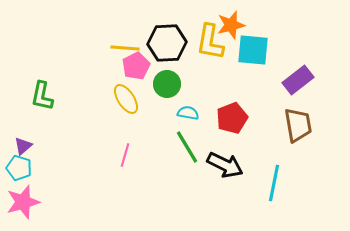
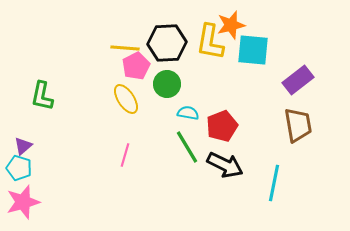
red pentagon: moved 10 px left, 8 px down
